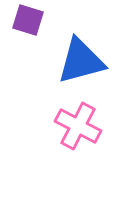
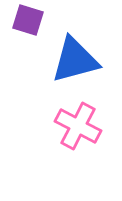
blue triangle: moved 6 px left, 1 px up
